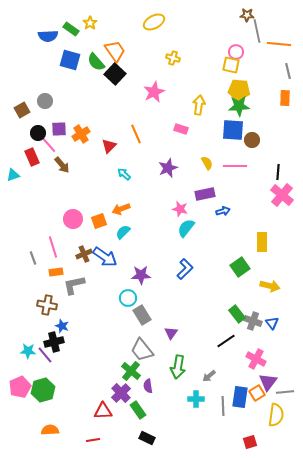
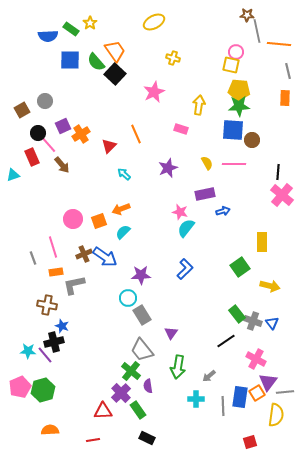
blue square at (70, 60): rotated 15 degrees counterclockwise
purple square at (59, 129): moved 4 px right, 3 px up; rotated 21 degrees counterclockwise
pink line at (235, 166): moved 1 px left, 2 px up
pink star at (180, 209): moved 3 px down
